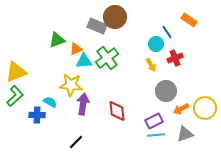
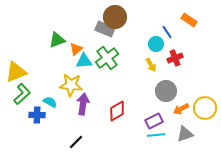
gray rectangle: moved 8 px right, 3 px down
orange triangle: rotated 16 degrees counterclockwise
green L-shape: moved 7 px right, 2 px up
red diamond: rotated 65 degrees clockwise
